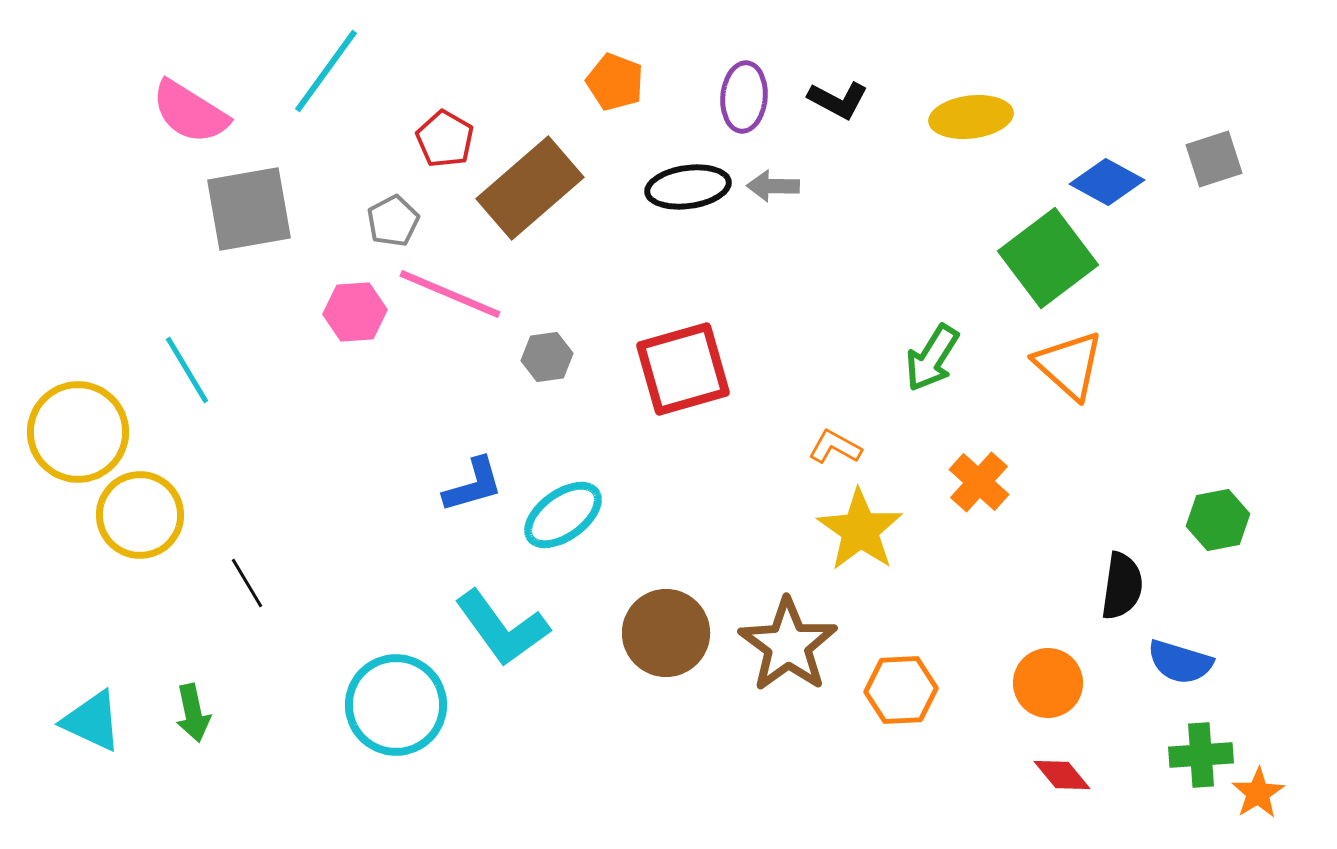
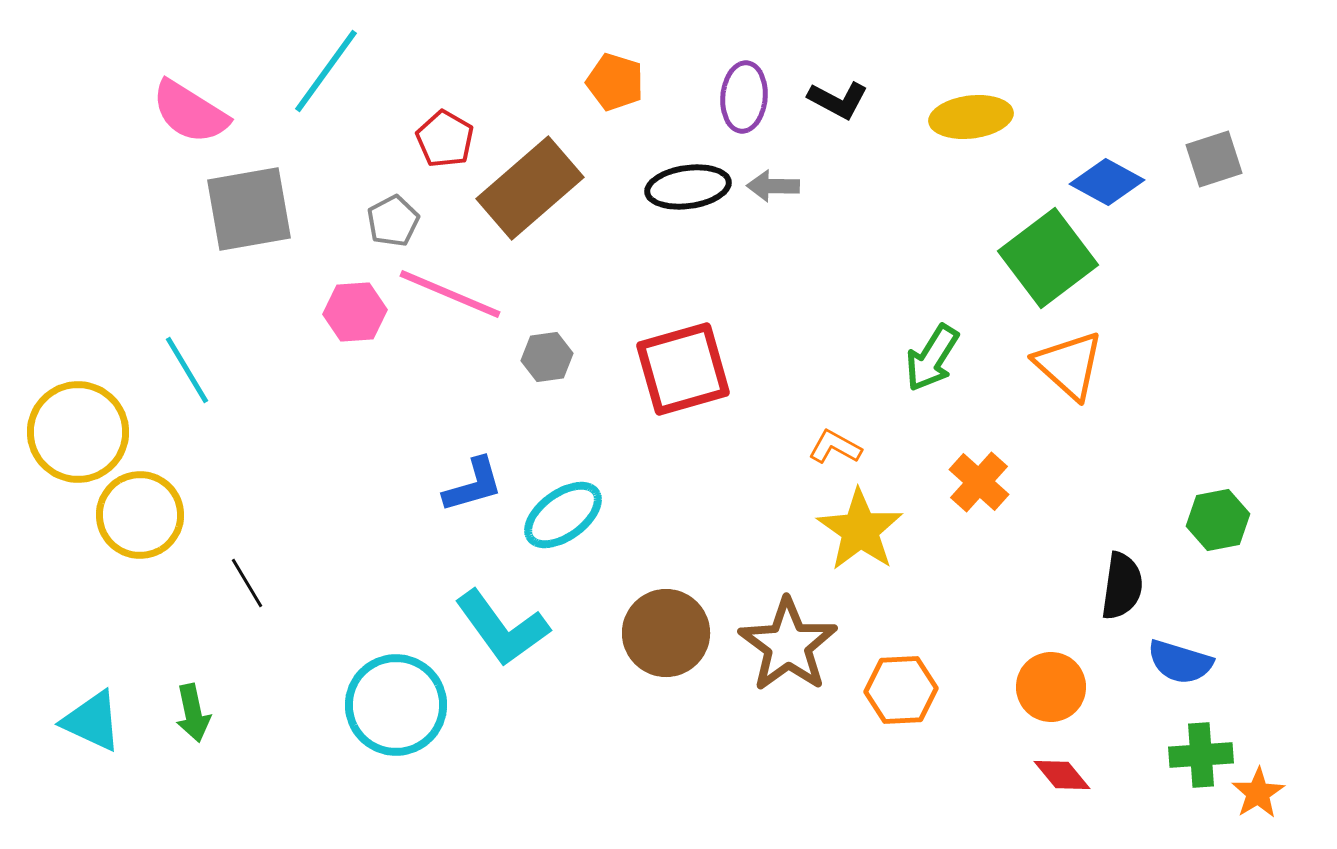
orange pentagon at (615, 82): rotated 4 degrees counterclockwise
orange circle at (1048, 683): moved 3 px right, 4 px down
